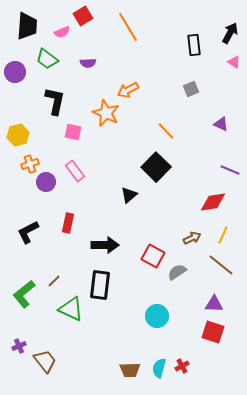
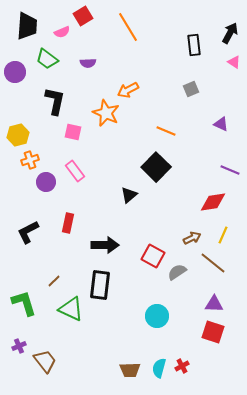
orange line at (166, 131): rotated 24 degrees counterclockwise
orange cross at (30, 164): moved 4 px up
brown line at (221, 265): moved 8 px left, 2 px up
green L-shape at (24, 294): moved 9 px down; rotated 112 degrees clockwise
